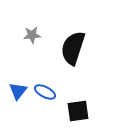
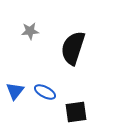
gray star: moved 2 px left, 4 px up
blue triangle: moved 3 px left
black square: moved 2 px left, 1 px down
